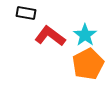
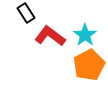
black rectangle: rotated 48 degrees clockwise
orange pentagon: moved 1 px right, 1 px down
